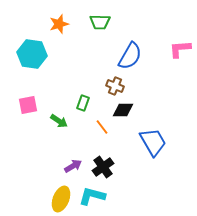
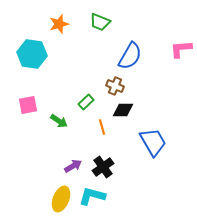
green trapezoid: rotated 20 degrees clockwise
pink L-shape: moved 1 px right
green rectangle: moved 3 px right, 1 px up; rotated 28 degrees clockwise
orange line: rotated 21 degrees clockwise
